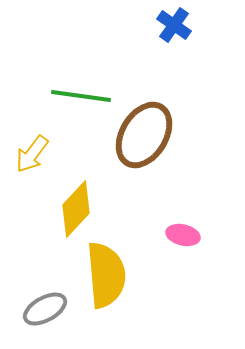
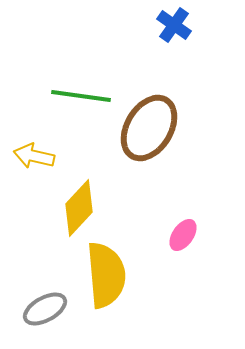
brown ellipse: moved 5 px right, 7 px up
yellow arrow: moved 2 px right, 2 px down; rotated 66 degrees clockwise
yellow diamond: moved 3 px right, 1 px up
pink ellipse: rotated 68 degrees counterclockwise
